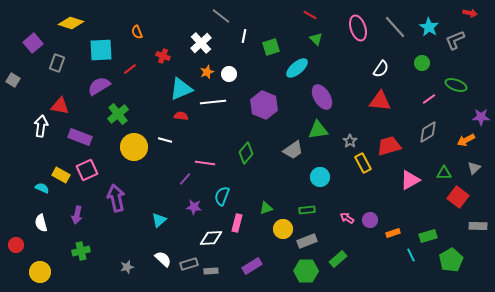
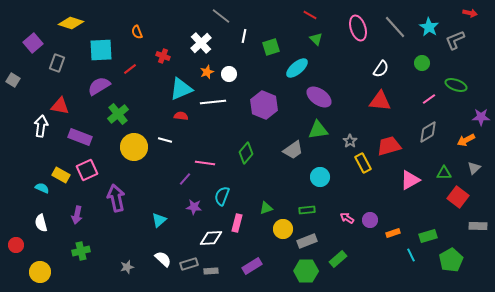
purple ellipse at (322, 97): moved 3 px left; rotated 25 degrees counterclockwise
